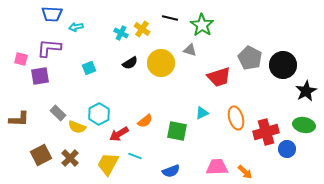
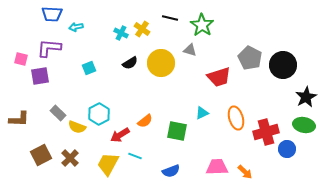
black star: moved 6 px down
red arrow: moved 1 px right, 1 px down
